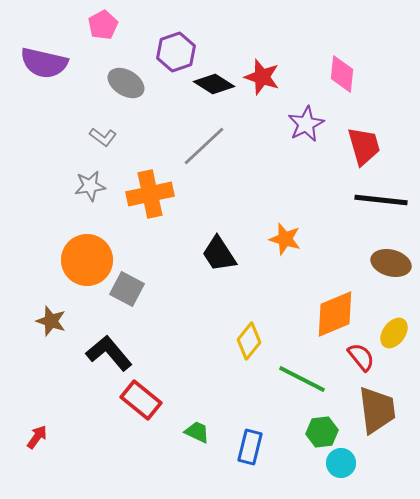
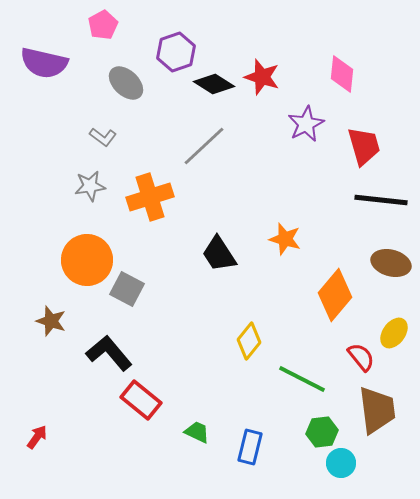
gray ellipse: rotated 12 degrees clockwise
orange cross: moved 3 px down; rotated 6 degrees counterclockwise
orange diamond: moved 19 px up; rotated 27 degrees counterclockwise
